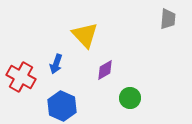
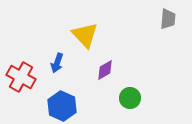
blue arrow: moved 1 px right, 1 px up
